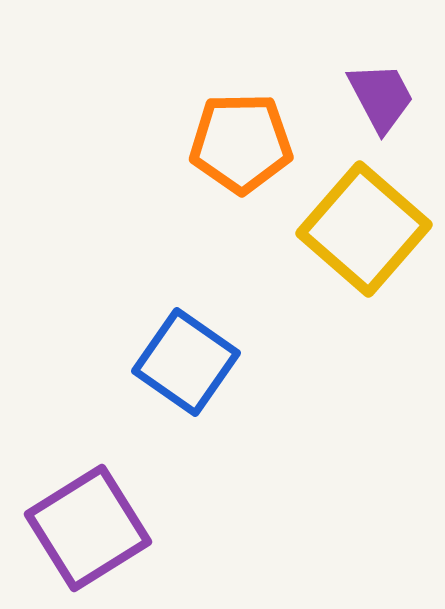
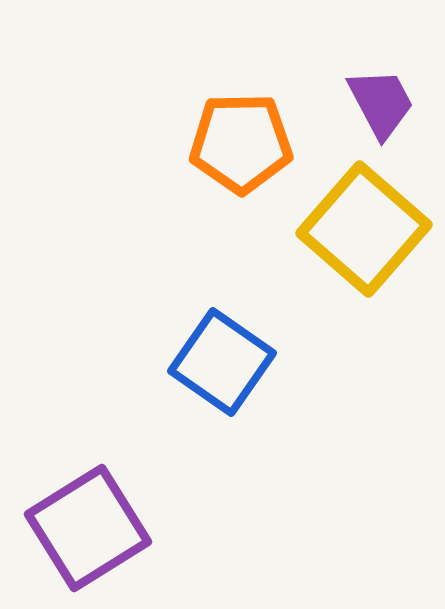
purple trapezoid: moved 6 px down
blue square: moved 36 px right
